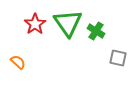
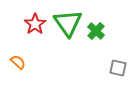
green cross: rotated 12 degrees clockwise
gray square: moved 10 px down
